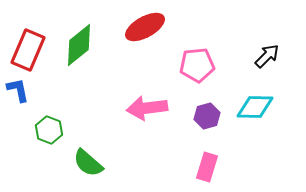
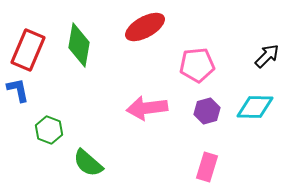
green diamond: rotated 42 degrees counterclockwise
purple hexagon: moved 5 px up
